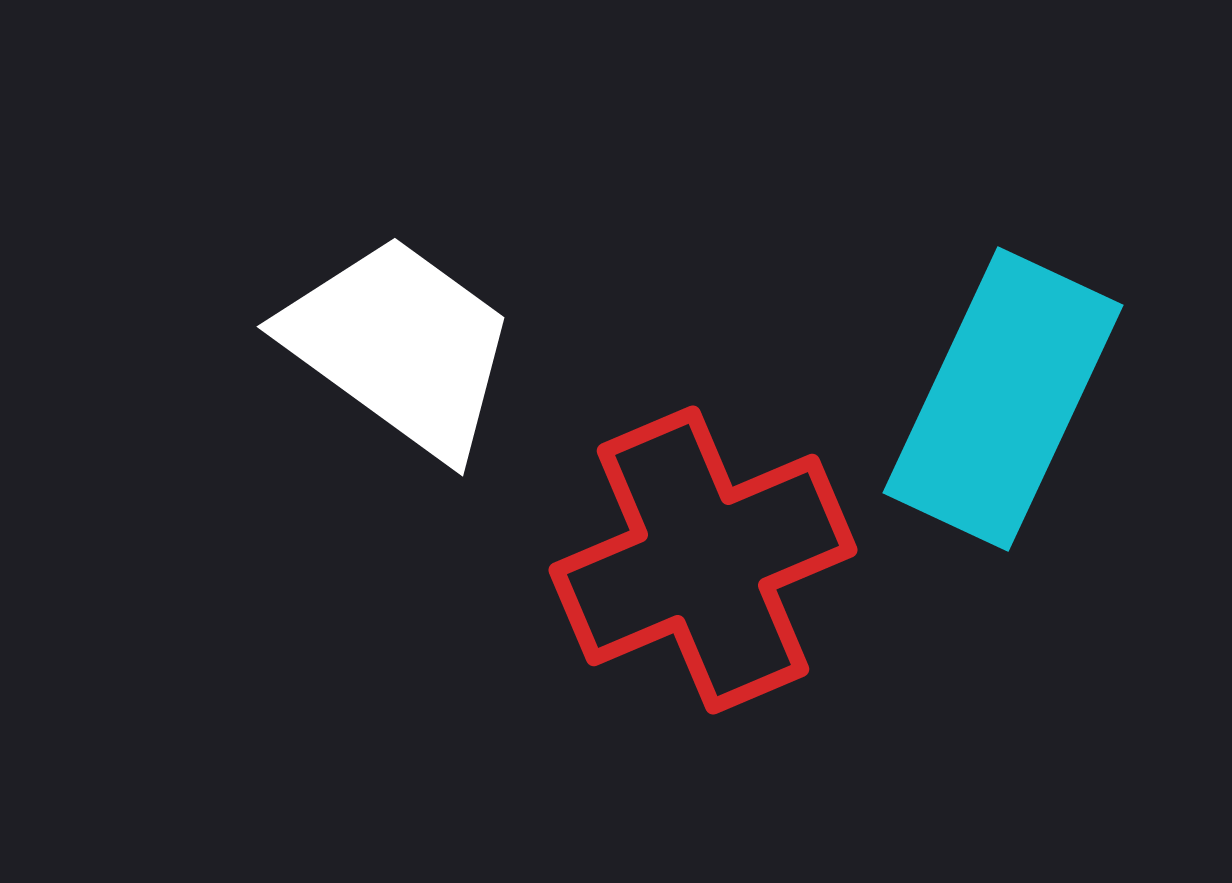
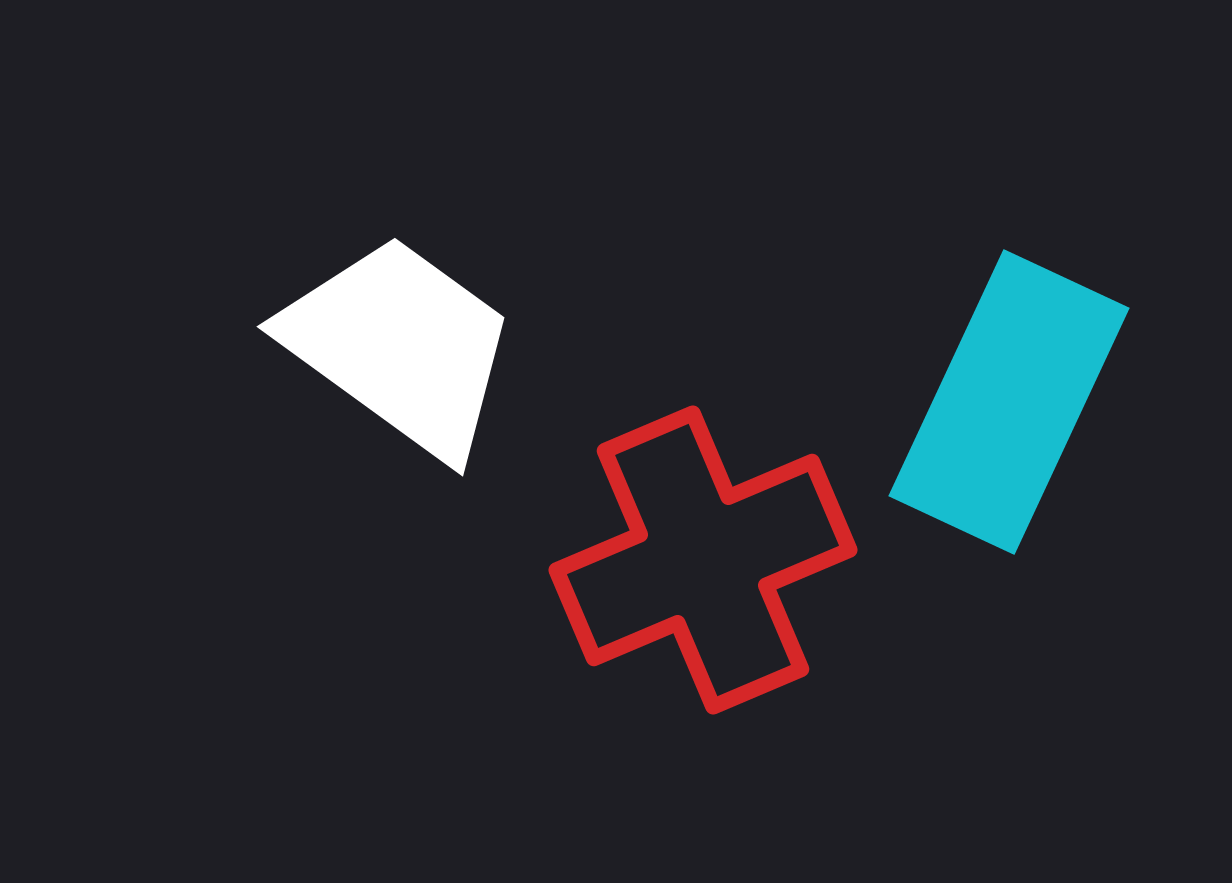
cyan rectangle: moved 6 px right, 3 px down
